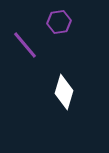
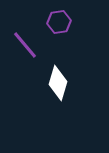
white diamond: moved 6 px left, 9 px up
